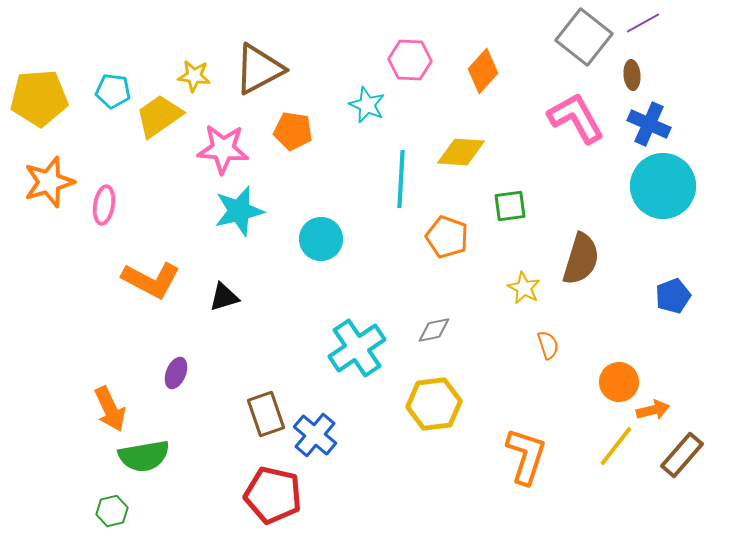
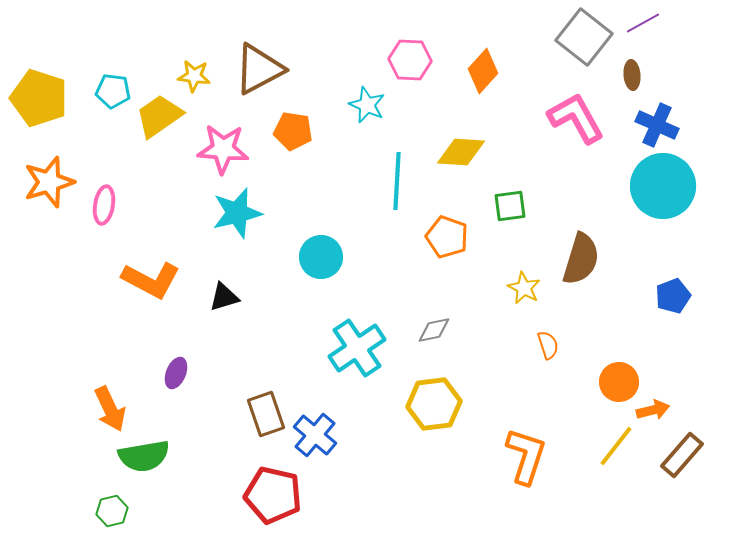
yellow pentagon at (39, 98): rotated 22 degrees clockwise
blue cross at (649, 124): moved 8 px right, 1 px down
cyan line at (401, 179): moved 4 px left, 2 px down
cyan star at (239, 211): moved 2 px left, 2 px down
cyan circle at (321, 239): moved 18 px down
